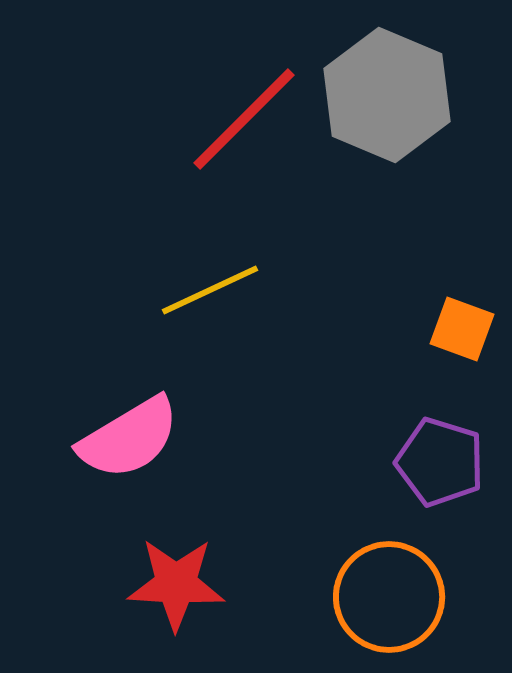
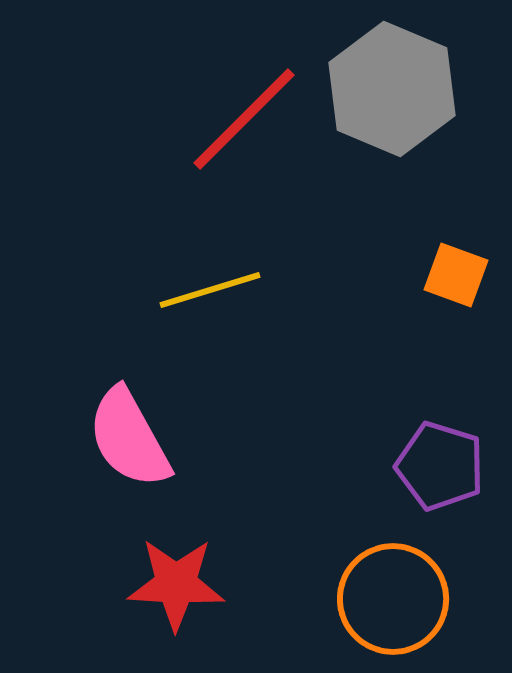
gray hexagon: moved 5 px right, 6 px up
yellow line: rotated 8 degrees clockwise
orange square: moved 6 px left, 54 px up
pink semicircle: rotated 92 degrees clockwise
purple pentagon: moved 4 px down
orange circle: moved 4 px right, 2 px down
